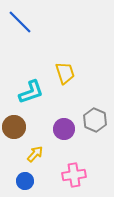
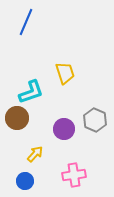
blue line: moved 6 px right; rotated 68 degrees clockwise
brown circle: moved 3 px right, 9 px up
